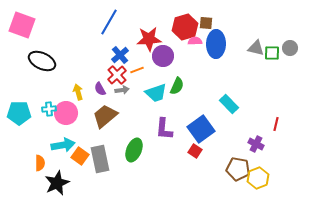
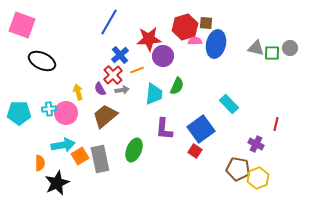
blue ellipse: rotated 12 degrees clockwise
red cross: moved 4 px left
cyan trapezoid: moved 2 px left, 1 px down; rotated 65 degrees counterclockwise
orange square: rotated 24 degrees clockwise
